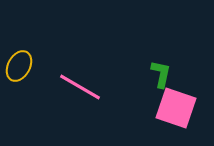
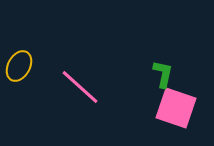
green L-shape: moved 2 px right
pink line: rotated 12 degrees clockwise
